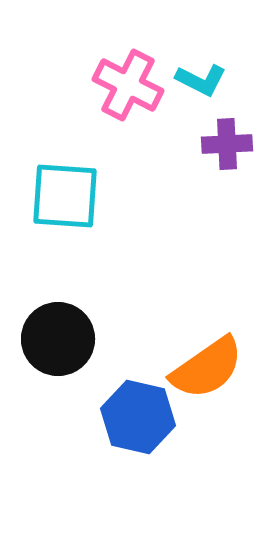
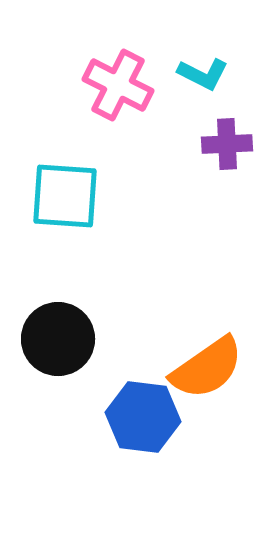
cyan L-shape: moved 2 px right, 6 px up
pink cross: moved 10 px left
blue hexagon: moved 5 px right; rotated 6 degrees counterclockwise
